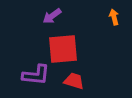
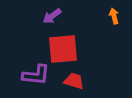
orange arrow: moved 1 px up
